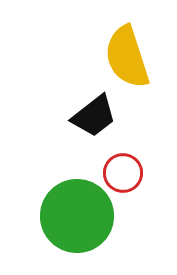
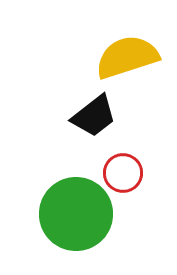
yellow semicircle: rotated 90 degrees clockwise
green circle: moved 1 px left, 2 px up
